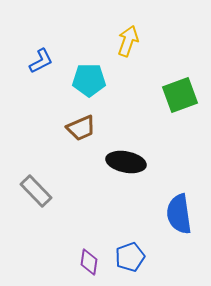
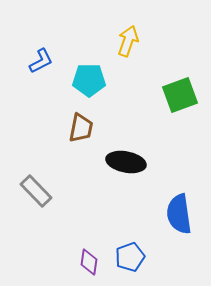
brown trapezoid: rotated 56 degrees counterclockwise
